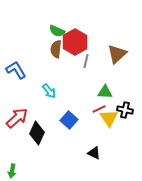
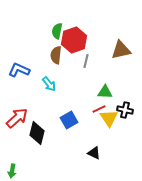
green semicircle: rotated 77 degrees clockwise
red hexagon: moved 1 px left, 2 px up; rotated 10 degrees clockwise
brown semicircle: moved 6 px down
brown triangle: moved 4 px right, 4 px up; rotated 30 degrees clockwise
blue L-shape: moved 3 px right; rotated 35 degrees counterclockwise
cyan arrow: moved 7 px up
blue square: rotated 18 degrees clockwise
black diamond: rotated 10 degrees counterclockwise
